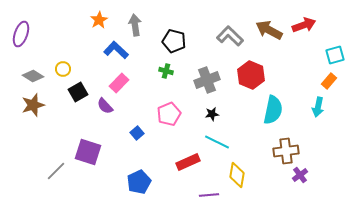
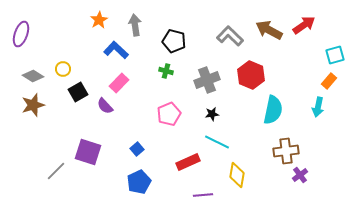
red arrow: rotated 15 degrees counterclockwise
blue square: moved 16 px down
purple line: moved 6 px left
